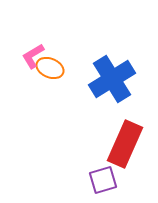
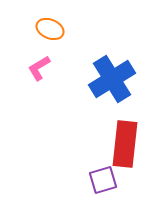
pink L-shape: moved 6 px right, 12 px down
orange ellipse: moved 39 px up
red rectangle: rotated 18 degrees counterclockwise
